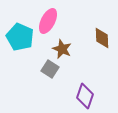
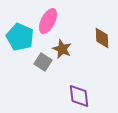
gray square: moved 7 px left, 7 px up
purple diamond: moved 6 px left; rotated 25 degrees counterclockwise
